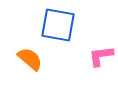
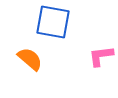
blue square: moved 5 px left, 3 px up
